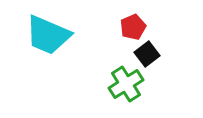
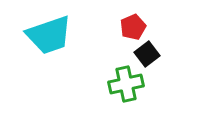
cyan trapezoid: moved 1 px right; rotated 42 degrees counterclockwise
green cross: rotated 20 degrees clockwise
